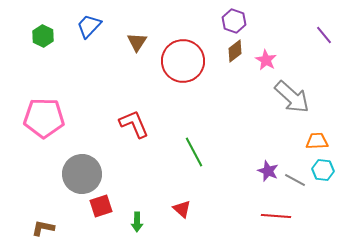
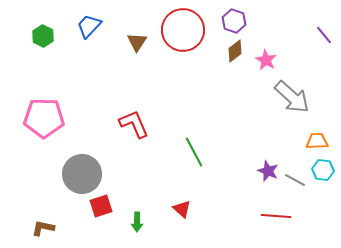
red circle: moved 31 px up
